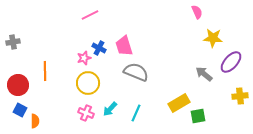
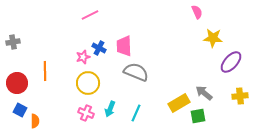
pink trapezoid: rotated 15 degrees clockwise
pink star: moved 1 px left, 1 px up
gray arrow: moved 19 px down
red circle: moved 1 px left, 2 px up
cyan arrow: rotated 21 degrees counterclockwise
